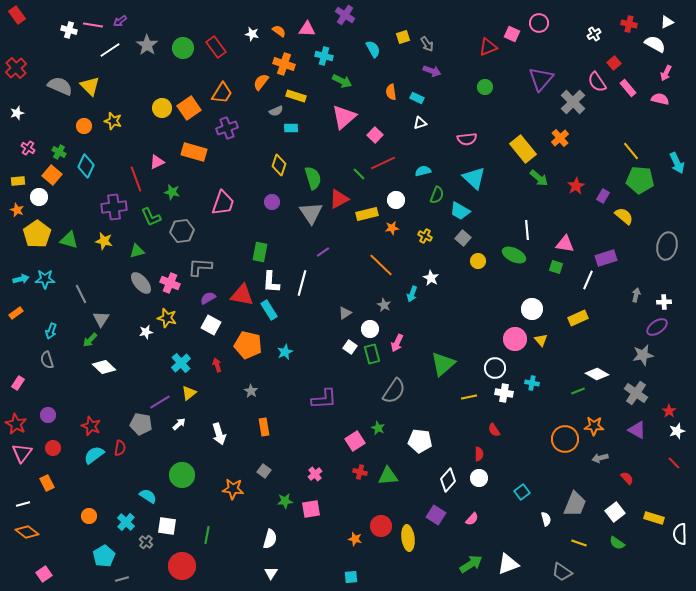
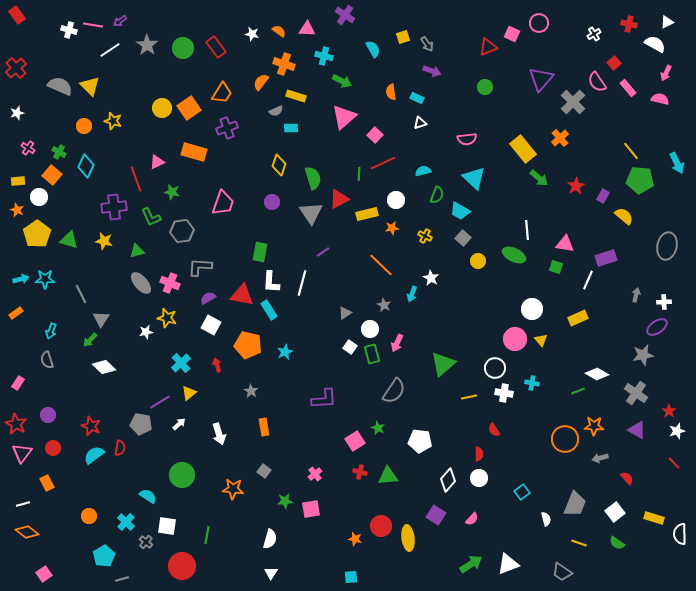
green line at (359, 174): rotated 48 degrees clockwise
